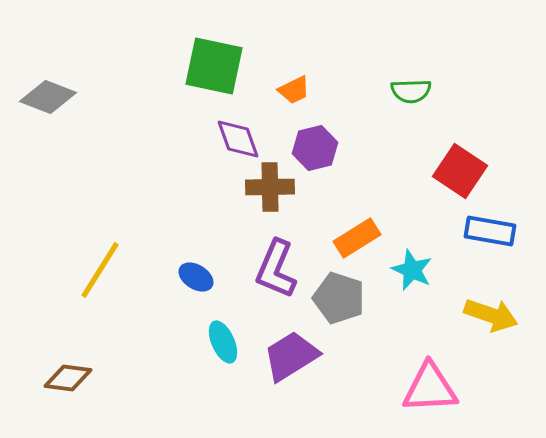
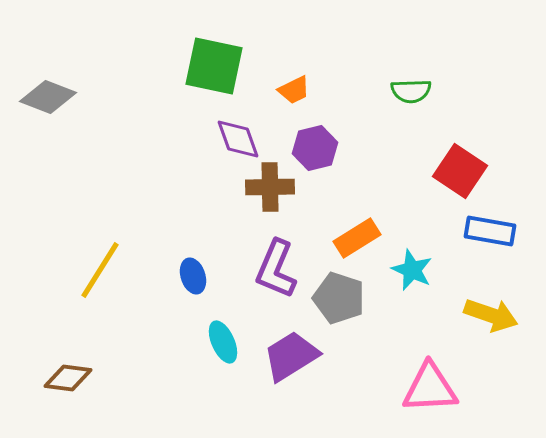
blue ellipse: moved 3 px left, 1 px up; rotated 40 degrees clockwise
